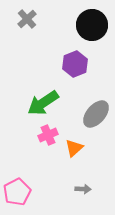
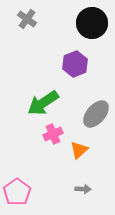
gray cross: rotated 12 degrees counterclockwise
black circle: moved 2 px up
pink cross: moved 5 px right, 1 px up
orange triangle: moved 5 px right, 2 px down
pink pentagon: rotated 8 degrees counterclockwise
